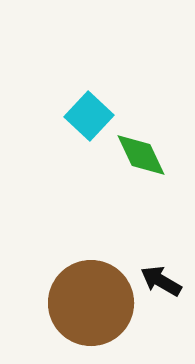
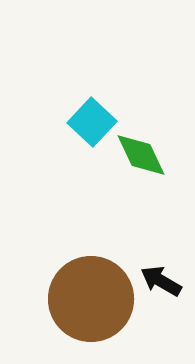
cyan square: moved 3 px right, 6 px down
brown circle: moved 4 px up
